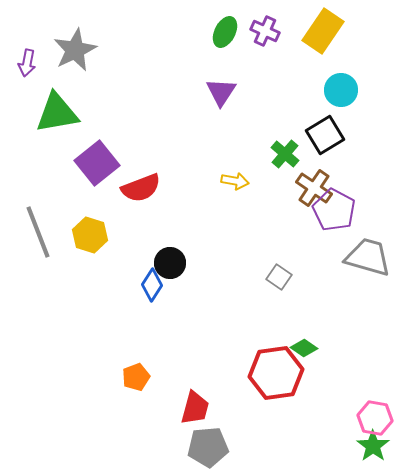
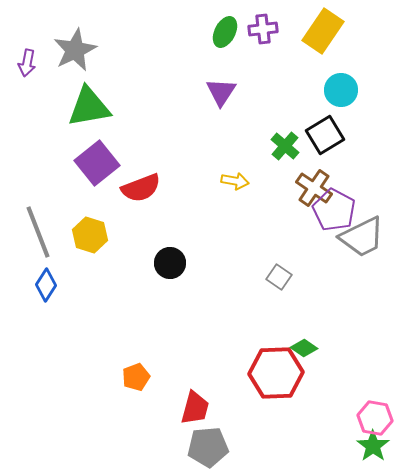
purple cross: moved 2 px left, 2 px up; rotated 32 degrees counterclockwise
green triangle: moved 32 px right, 6 px up
green cross: moved 8 px up
gray trapezoid: moved 6 px left, 20 px up; rotated 138 degrees clockwise
blue diamond: moved 106 px left
red hexagon: rotated 6 degrees clockwise
